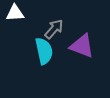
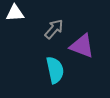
cyan semicircle: moved 11 px right, 19 px down
